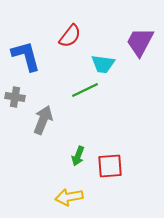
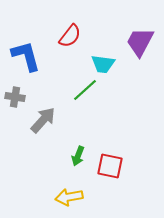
green line: rotated 16 degrees counterclockwise
gray arrow: rotated 20 degrees clockwise
red square: rotated 16 degrees clockwise
